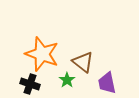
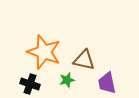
orange star: moved 2 px right, 2 px up
brown triangle: moved 1 px right, 2 px up; rotated 25 degrees counterclockwise
green star: rotated 21 degrees clockwise
